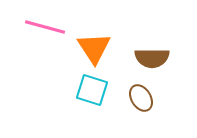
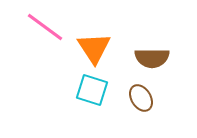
pink line: rotated 21 degrees clockwise
